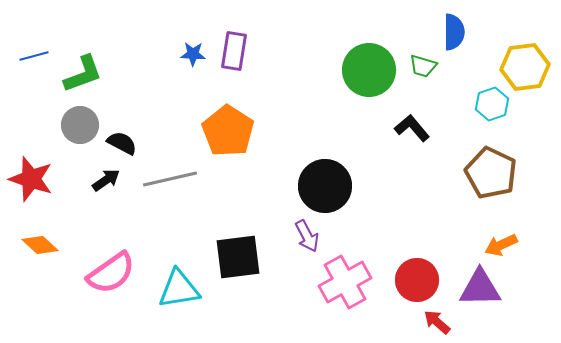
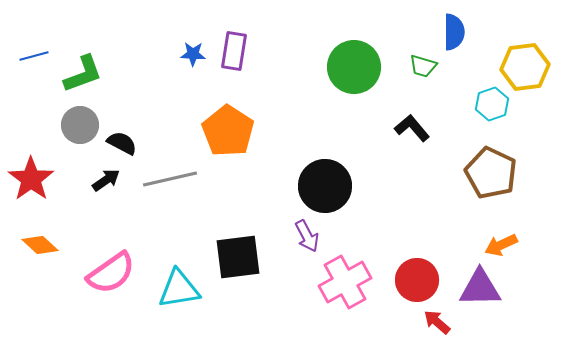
green circle: moved 15 px left, 3 px up
red star: rotated 18 degrees clockwise
